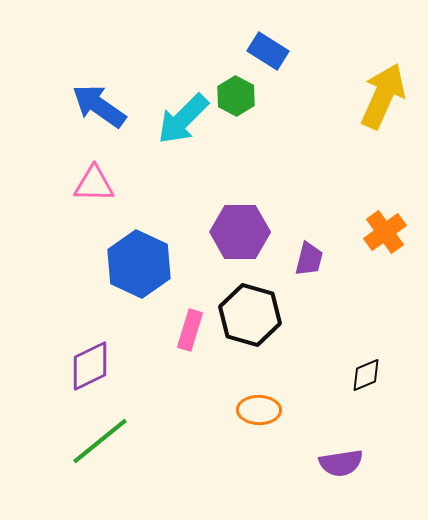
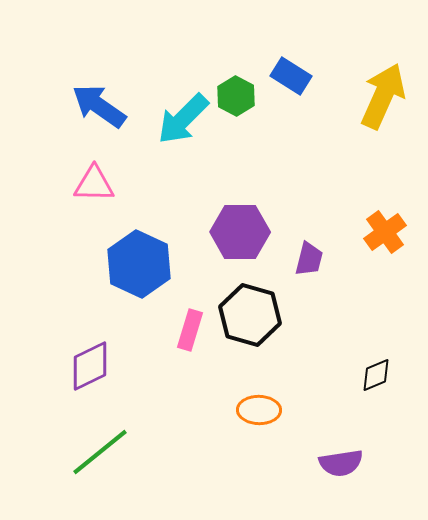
blue rectangle: moved 23 px right, 25 px down
black diamond: moved 10 px right
green line: moved 11 px down
